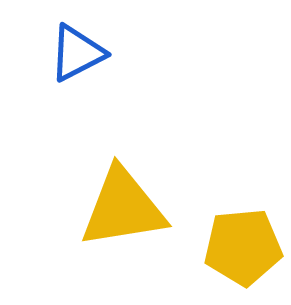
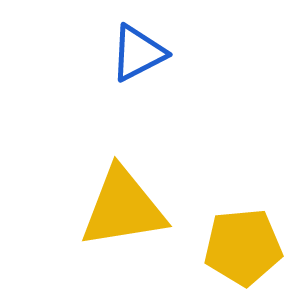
blue triangle: moved 61 px right
